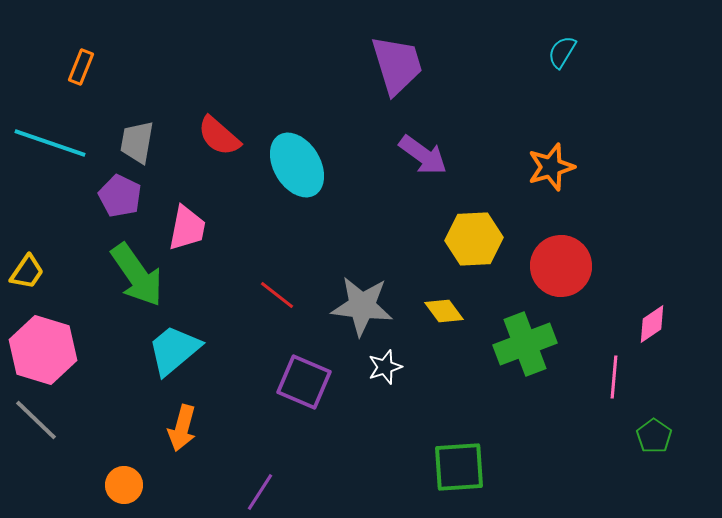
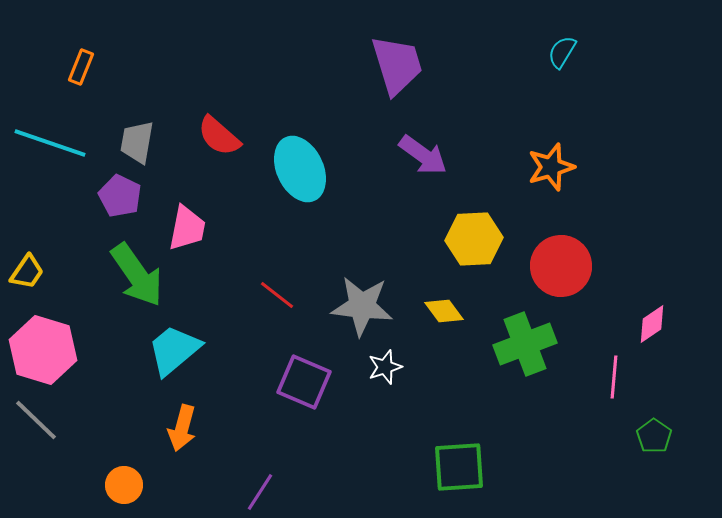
cyan ellipse: moved 3 px right, 4 px down; rotated 6 degrees clockwise
